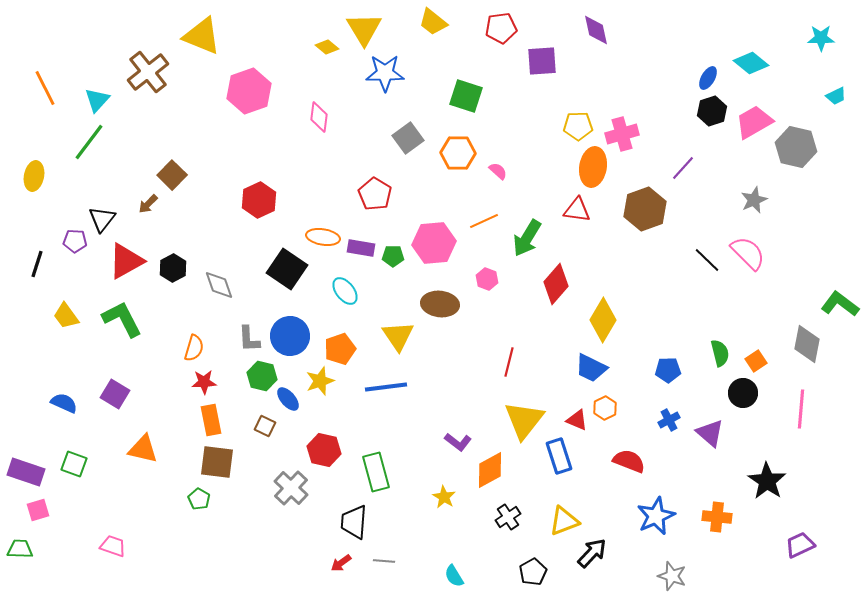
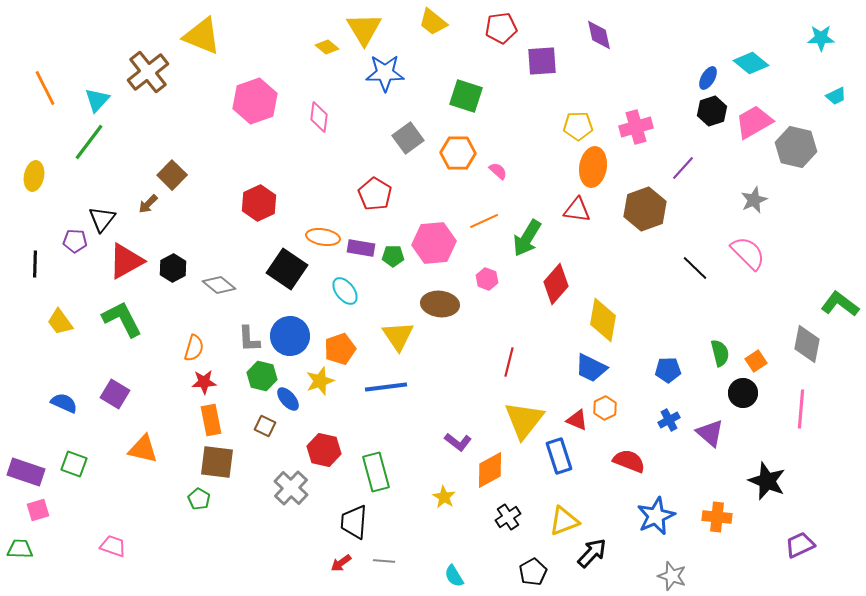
purple diamond at (596, 30): moved 3 px right, 5 px down
pink hexagon at (249, 91): moved 6 px right, 10 px down
pink cross at (622, 134): moved 14 px right, 7 px up
red hexagon at (259, 200): moved 3 px down
black line at (707, 260): moved 12 px left, 8 px down
black line at (37, 264): moved 2 px left; rotated 16 degrees counterclockwise
gray diamond at (219, 285): rotated 32 degrees counterclockwise
yellow trapezoid at (66, 316): moved 6 px left, 6 px down
yellow diamond at (603, 320): rotated 21 degrees counterclockwise
black star at (767, 481): rotated 12 degrees counterclockwise
